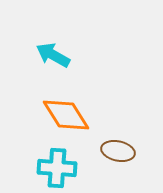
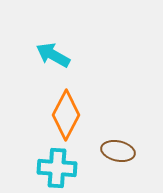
orange diamond: rotated 60 degrees clockwise
